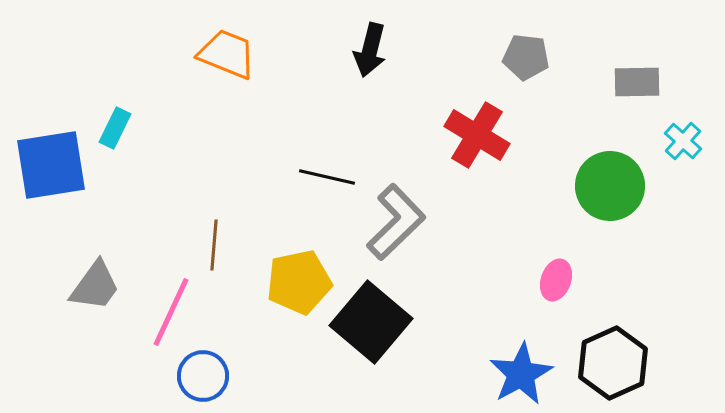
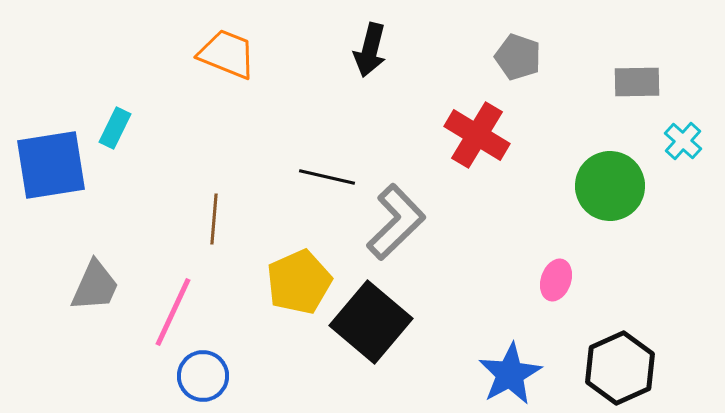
gray pentagon: moved 8 px left; rotated 12 degrees clockwise
brown line: moved 26 px up
yellow pentagon: rotated 12 degrees counterclockwise
gray trapezoid: rotated 12 degrees counterclockwise
pink line: moved 2 px right
black hexagon: moved 7 px right, 5 px down
blue star: moved 11 px left
